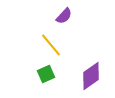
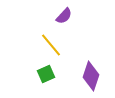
purple diamond: rotated 36 degrees counterclockwise
